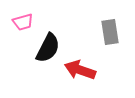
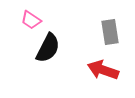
pink trapezoid: moved 8 px right, 2 px up; rotated 50 degrees clockwise
red arrow: moved 23 px right
